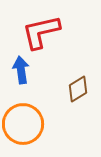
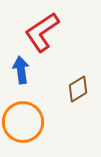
red L-shape: moved 1 px right; rotated 21 degrees counterclockwise
orange circle: moved 2 px up
